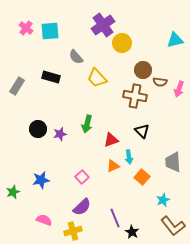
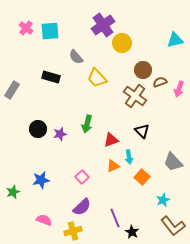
brown semicircle: rotated 152 degrees clockwise
gray rectangle: moved 5 px left, 4 px down
brown cross: rotated 25 degrees clockwise
gray trapezoid: rotated 40 degrees counterclockwise
